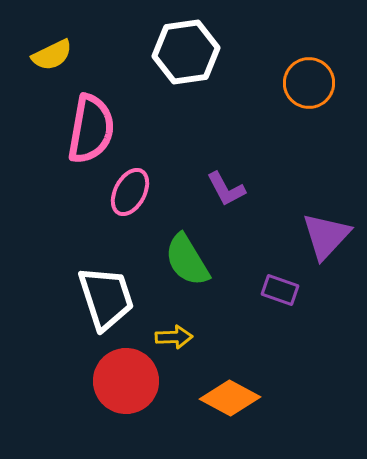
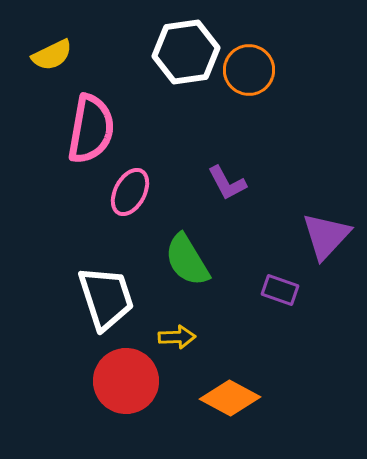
orange circle: moved 60 px left, 13 px up
purple L-shape: moved 1 px right, 6 px up
yellow arrow: moved 3 px right
